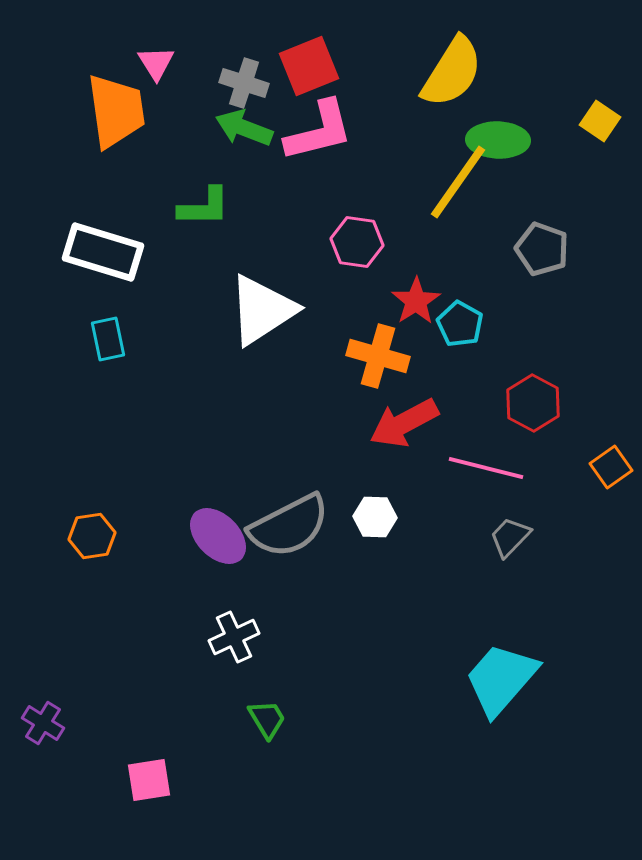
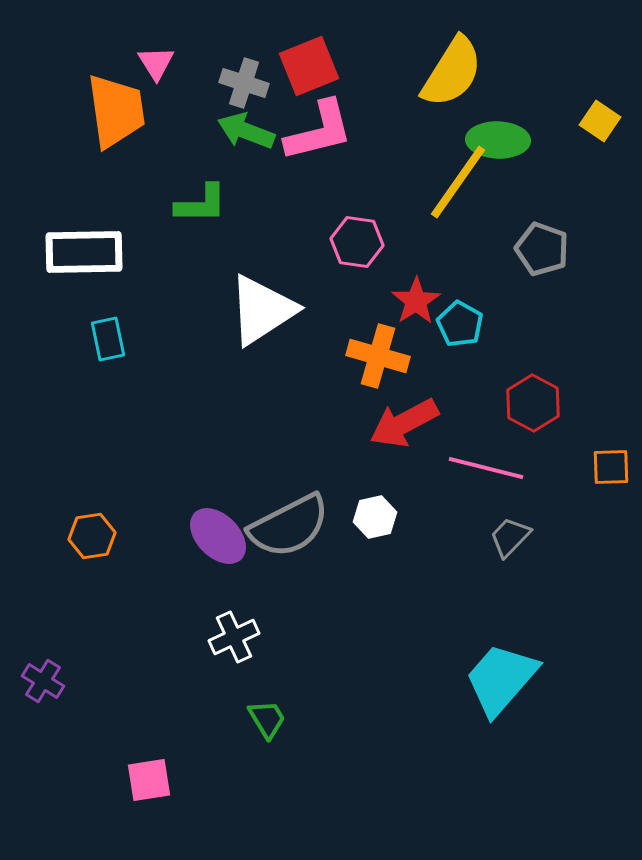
green arrow: moved 2 px right, 3 px down
green L-shape: moved 3 px left, 3 px up
white rectangle: moved 19 px left; rotated 18 degrees counterclockwise
orange square: rotated 33 degrees clockwise
white hexagon: rotated 15 degrees counterclockwise
purple cross: moved 42 px up
